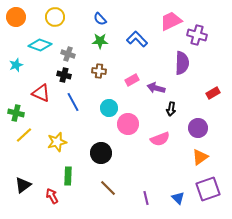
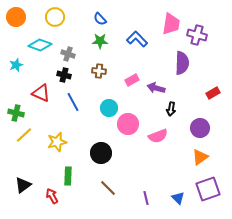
pink trapezoid: moved 3 px down; rotated 125 degrees clockwise
purple circle: moved 2 px right
pink semicircle: moved 2 px left, 3 px up
